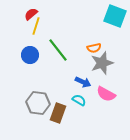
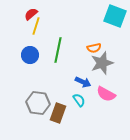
green line: rotated 50 degrees clockwise
cyan semicircle: rotated 24 degrees clockwise
